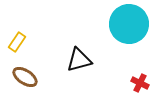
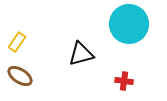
black triangle: moved 2 px right, 6 px up
brown ellipse: moved 5 px left, 1 px up
red cross: moved 16 px left, 2 px up; rotated 18 degrees counterclockwise
